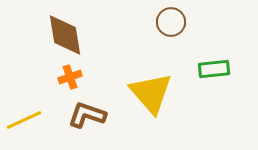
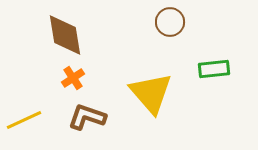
brown circle: moved 1 px left
orange cross: moved 3 px right, 1 px down; rotated 15 degrees counterclockwise
brown L-shape: moved 2 px down
